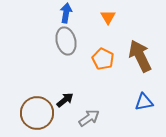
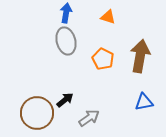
orange triangle: rotated 42 degrees counterclockwise
brown arrow: rotated 36 degrees clockwise
